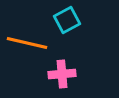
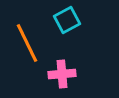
orange line: rotated 51 degrees clockwise
